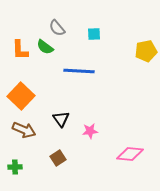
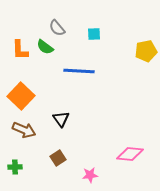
pink star: moved 44 px down
